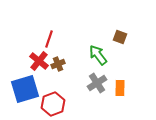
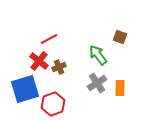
red line: rotated 42 degrees clockwise
brown cross: moved 1 px right, 3 px down
